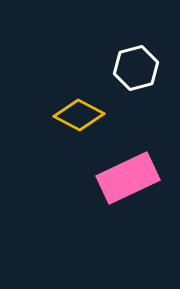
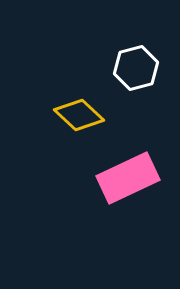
yellow diamond: rotated 15 degrees clockwise
